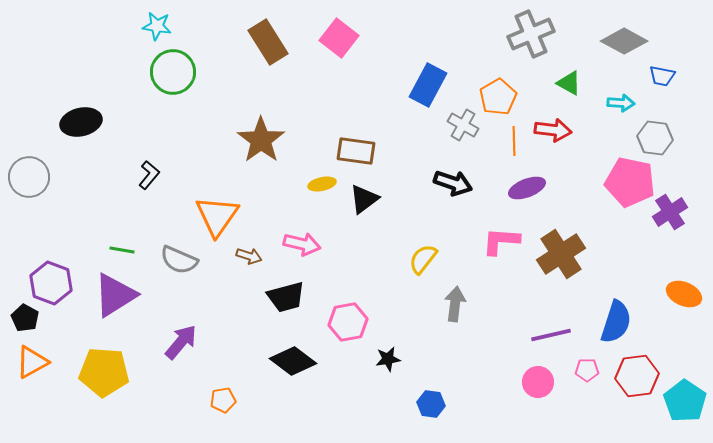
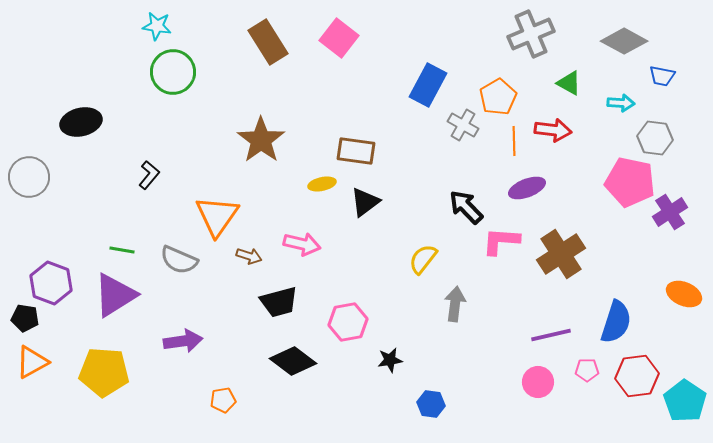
black arrow at (453, 183): moved 13 px right, 24 px down; rotated 153 degrees counterclockwise
black triangle at (364, 199): moved 1 px right, 3 px down
black trapezoid at (286, 297): moved 7 px left, 5 px down
black pentagon at (25, 318): rotated 20 degrees counterclockwise
purple arrow at (181, 342): moved 2 px right, 1 px up; rotated 42 degrees clockwise
black star at (388, 359): moved 2 px right, 1 px down
